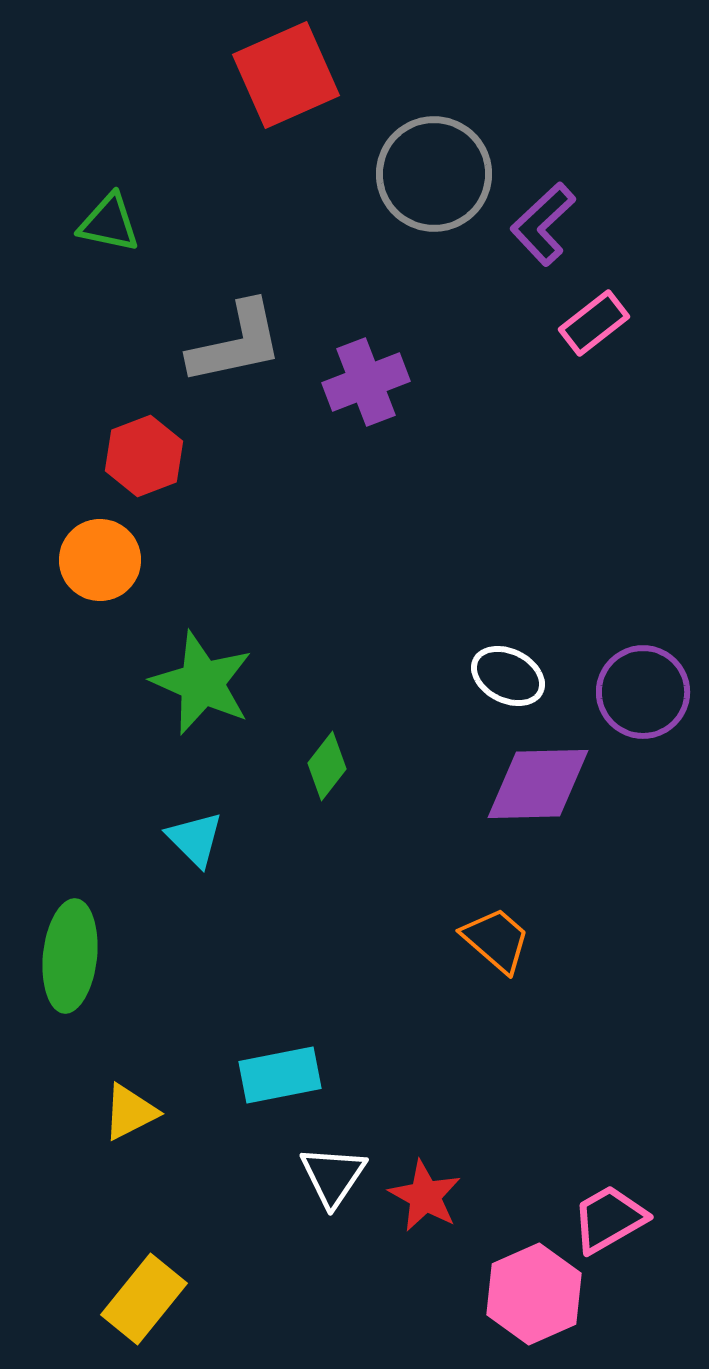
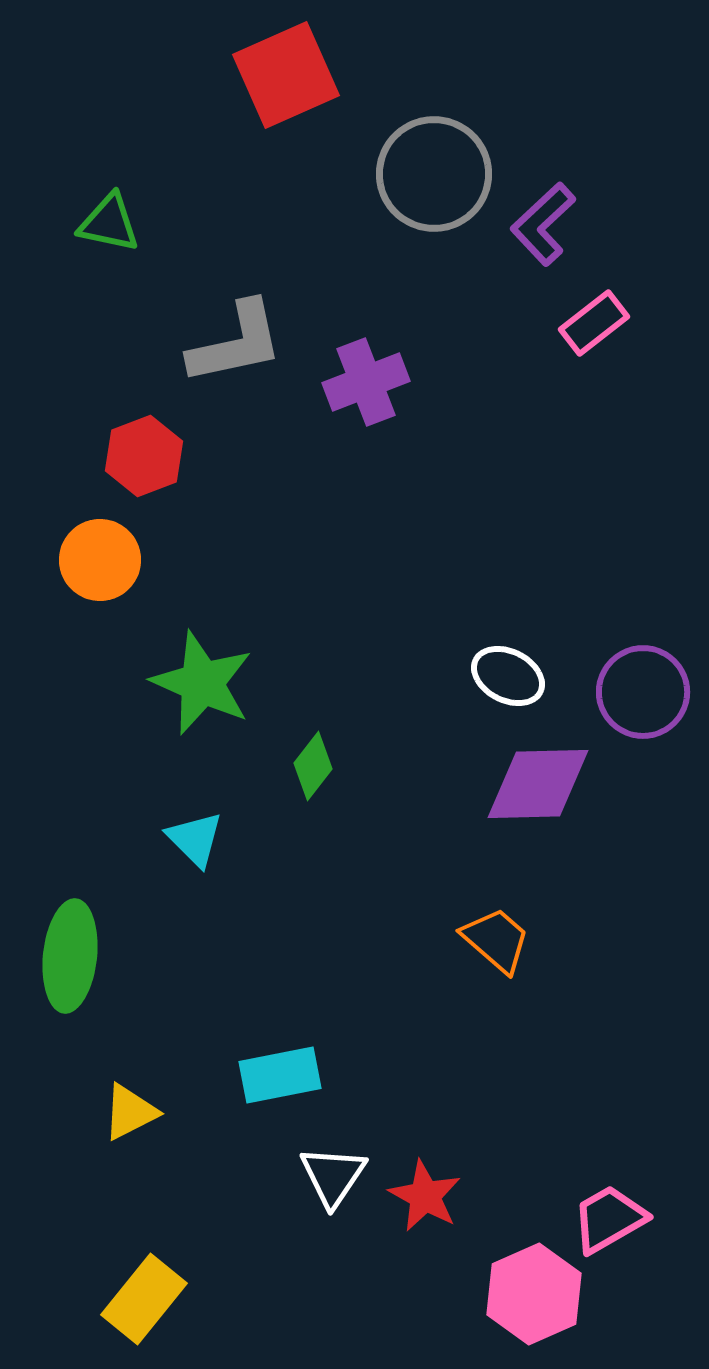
green diamond: moved 14 px left
